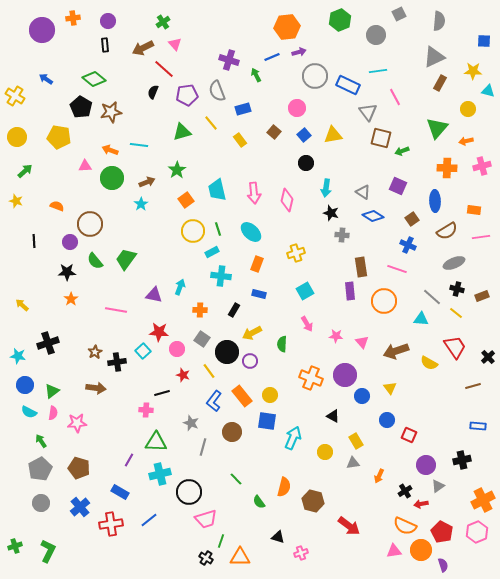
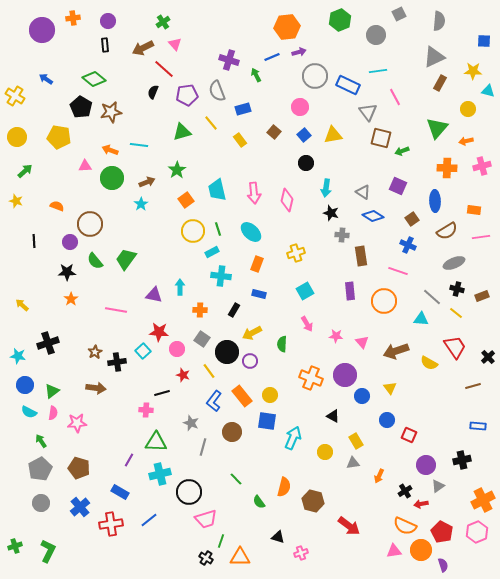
pink circle at (297, 108): moved 3 px right, 1 px up
brown rectangle at (361, 267): moved 11 px up
pink line at (397, 269): moved 1 px right, 2 px down
cyan arrow at (180, 287): rotated 21 degrees counterclockwise
